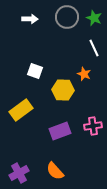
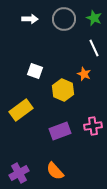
gray circle: moved 3 px left, 2 px down
yellow hexagon: rotated 20 degrees clockwise
